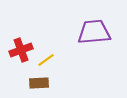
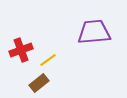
yellow line: moved 2 px right
brown rectangle: rotated 36 degrees counterclockwise
